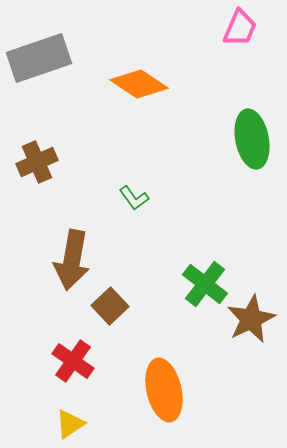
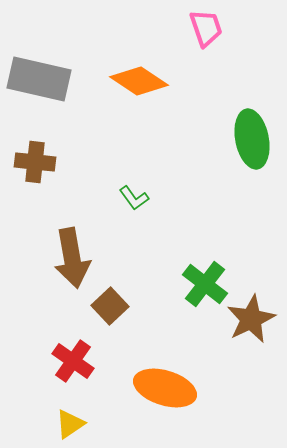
pink trapezoid: moved 34 px left; rotated 42 degrees counterclockwise
gray rectangle: moved 21 px down; rotated 32 degrees clockwise
orange diamond: moved 3 px up
brown cross: moved 2 px left; rotated 30 degrees clockwise
brown arrow: moved 2 px up; rotated 20 degrees counterclockwise
orange ellipse: moved 1 px right, 2 px up; rotated 60 degrees counterclockwise
